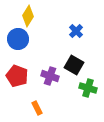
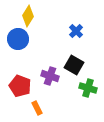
red pentagon: moved 3 px right, 10 px down
